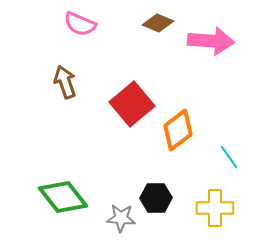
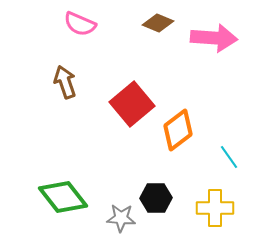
pink arrow: moved 3 px right, 3 px up
